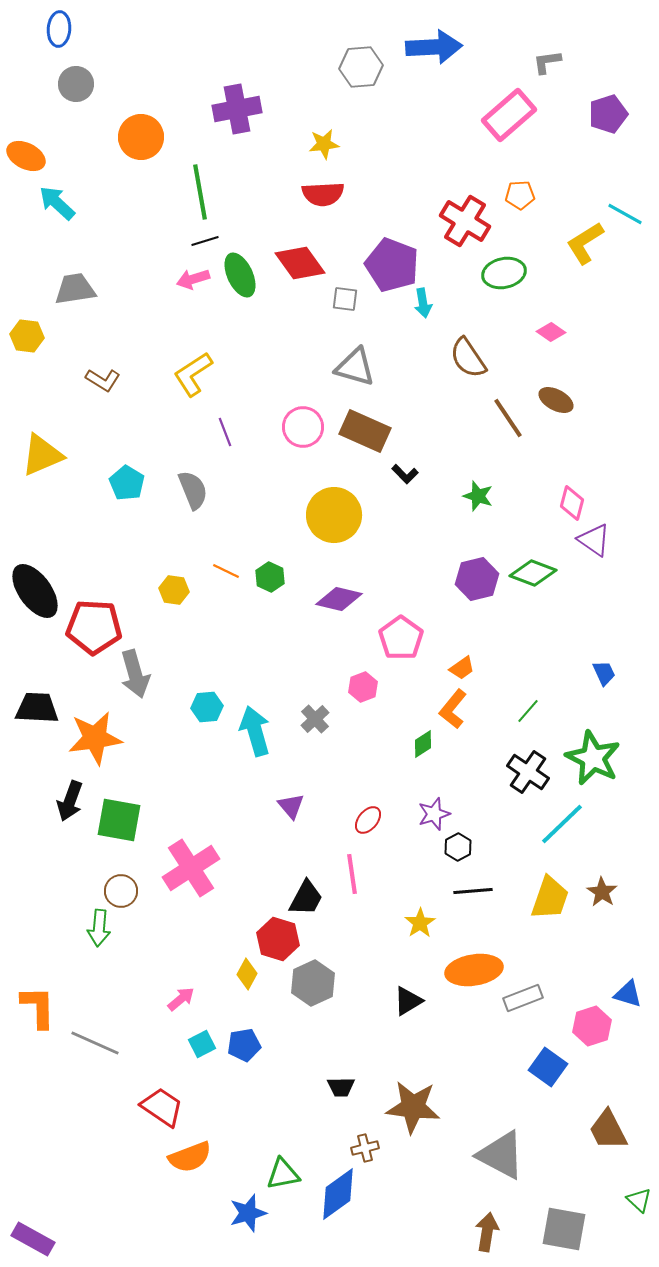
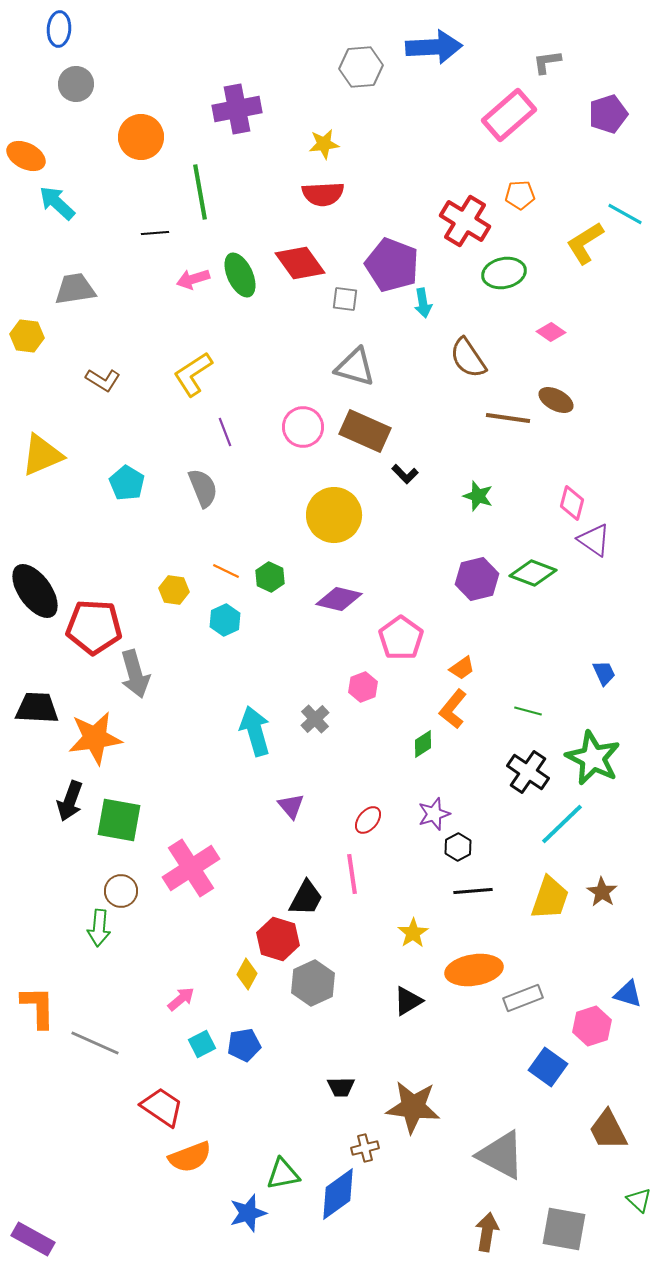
black line at (205, 241): moved 50 px left, 8 px up; rotated 12 degrees clockwise
brown line at (508, 418): rotated 48 degrees counterclockwise
gray semicircle at (193, 490): moved 10 px right, 2 px up
cyan hexagon at (207, 707): moved 18 px right, 87 px up; rotated 20 degrees counterclockwise
green line at (528, 711): rotated 64 degrees clockwise
yellow star at (420, 923): moved 7 px left, 10 px down
